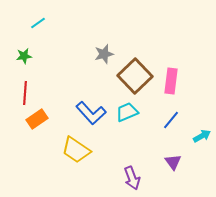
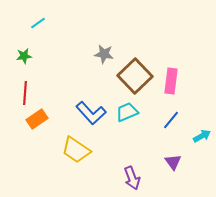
gray star: rotated 24 degrees clockwise
